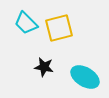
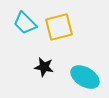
cyan trapezoid: moved 1 px left
yellow square: moved 1 px up
